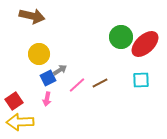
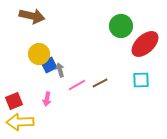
green circle: moved 11 px up
gray arrow: rotated 72 degrees counterclockwise
blue square: moved 1 px right, 13 px up
pink line: rotated 12 degrees clockwise
red square: rotated 12 degrees clockwise
